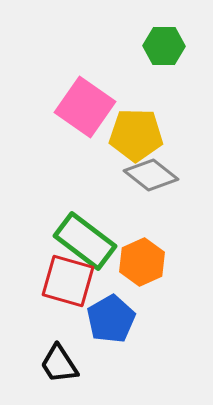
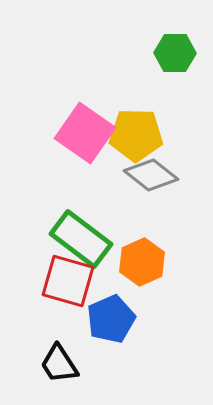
green hexagon: moved 11 px right, 7 px down
pink square: moved 26 px down
green rectangle: moved 4 px left, 2 px up
blue pentagon: rotated 6 degrees clockwise
